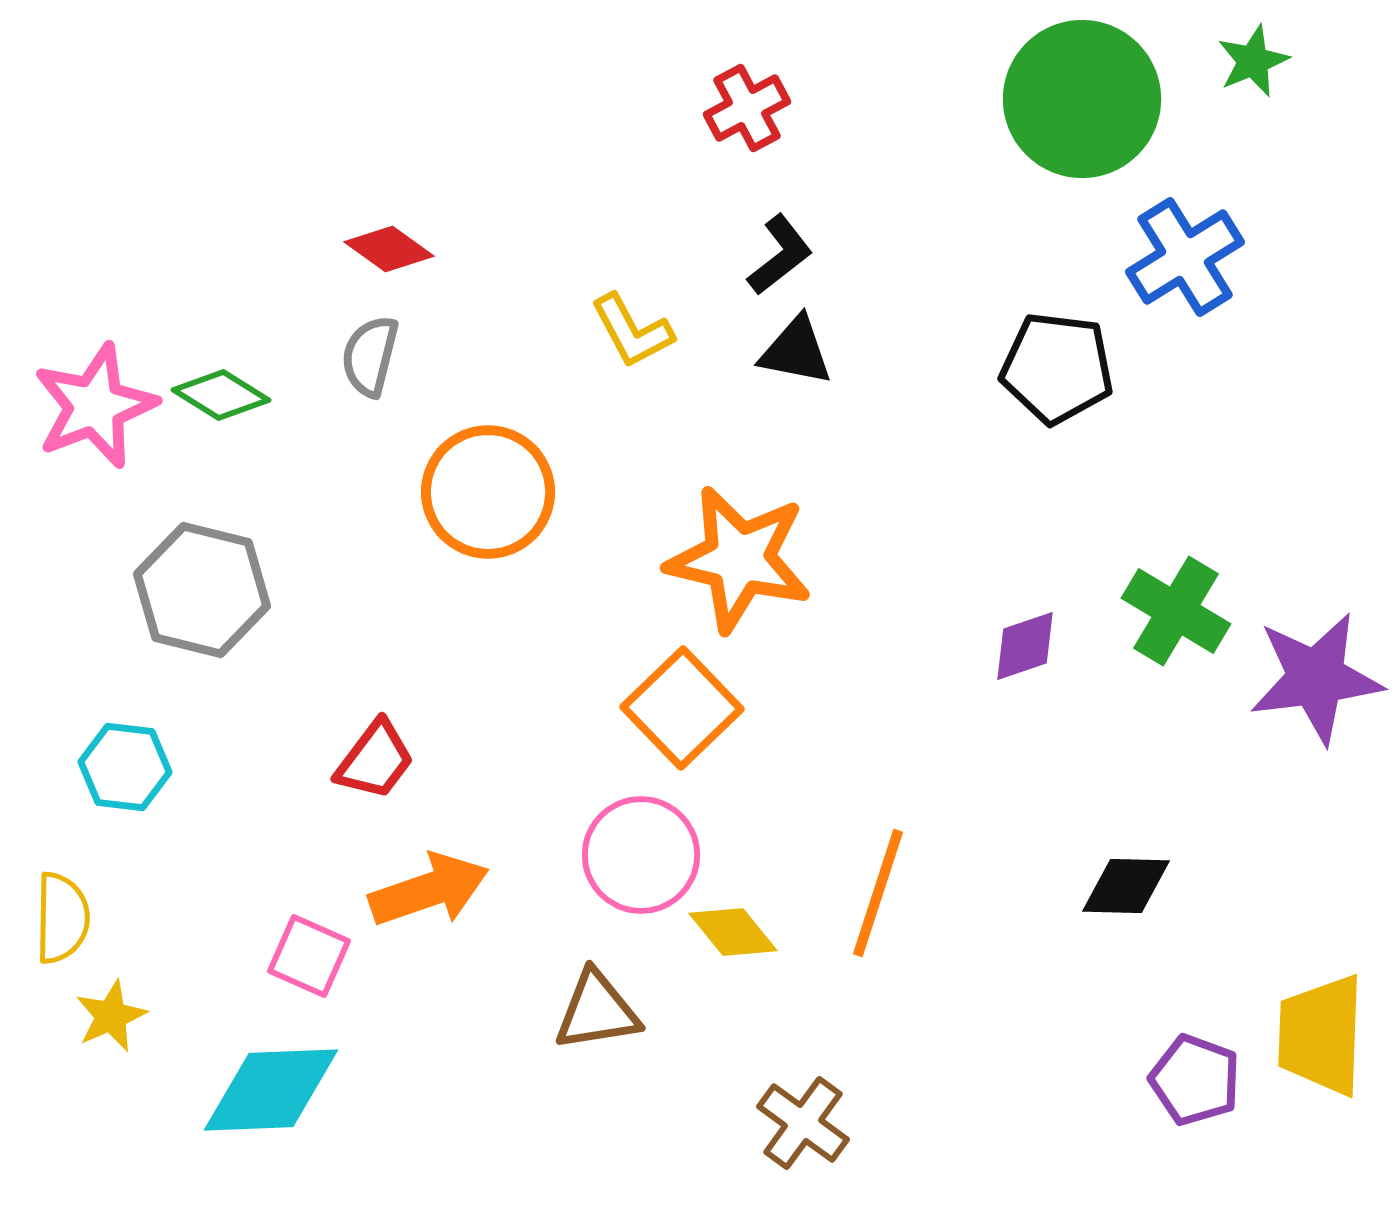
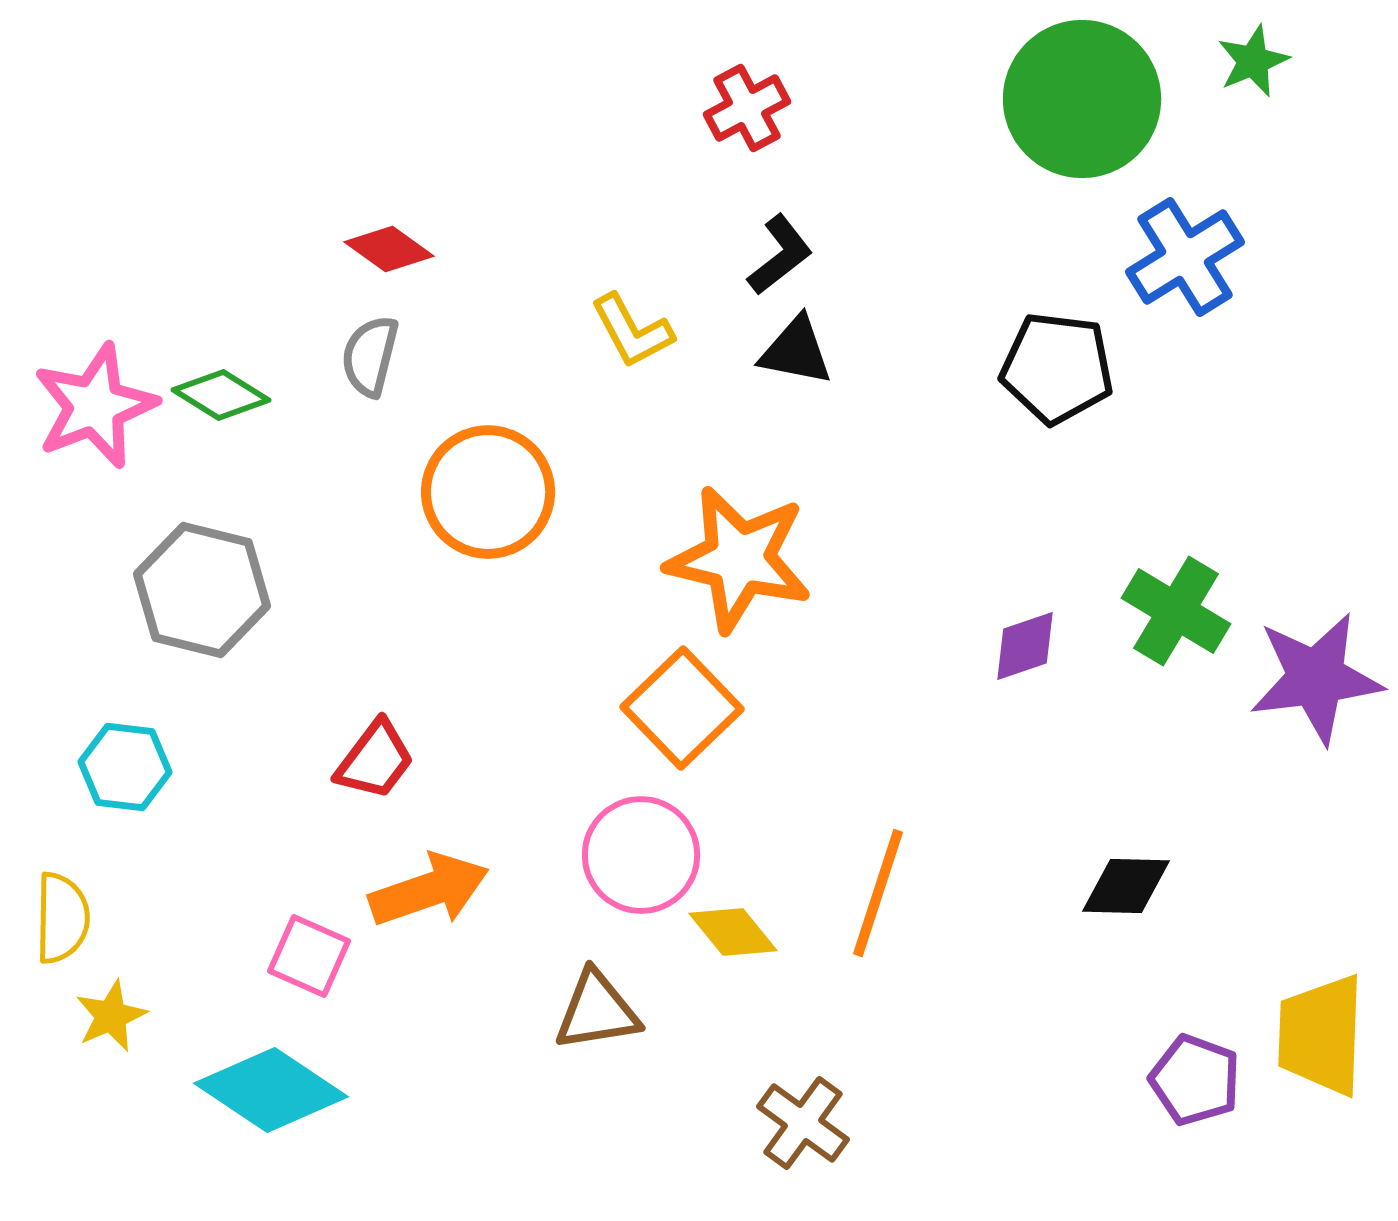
cyan diamond: rotated 36 degrees clockwise
